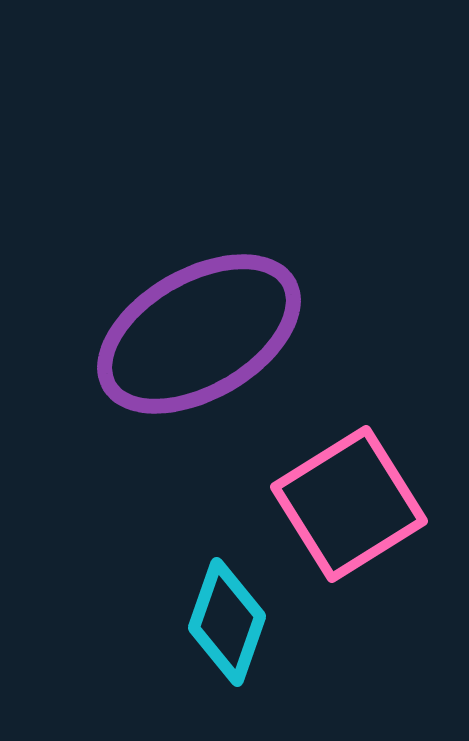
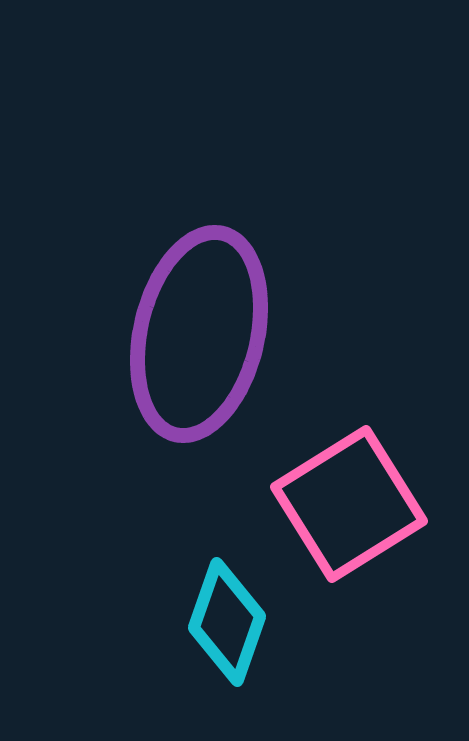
purple ellipse: rotated 47 degrees counterclockwise
